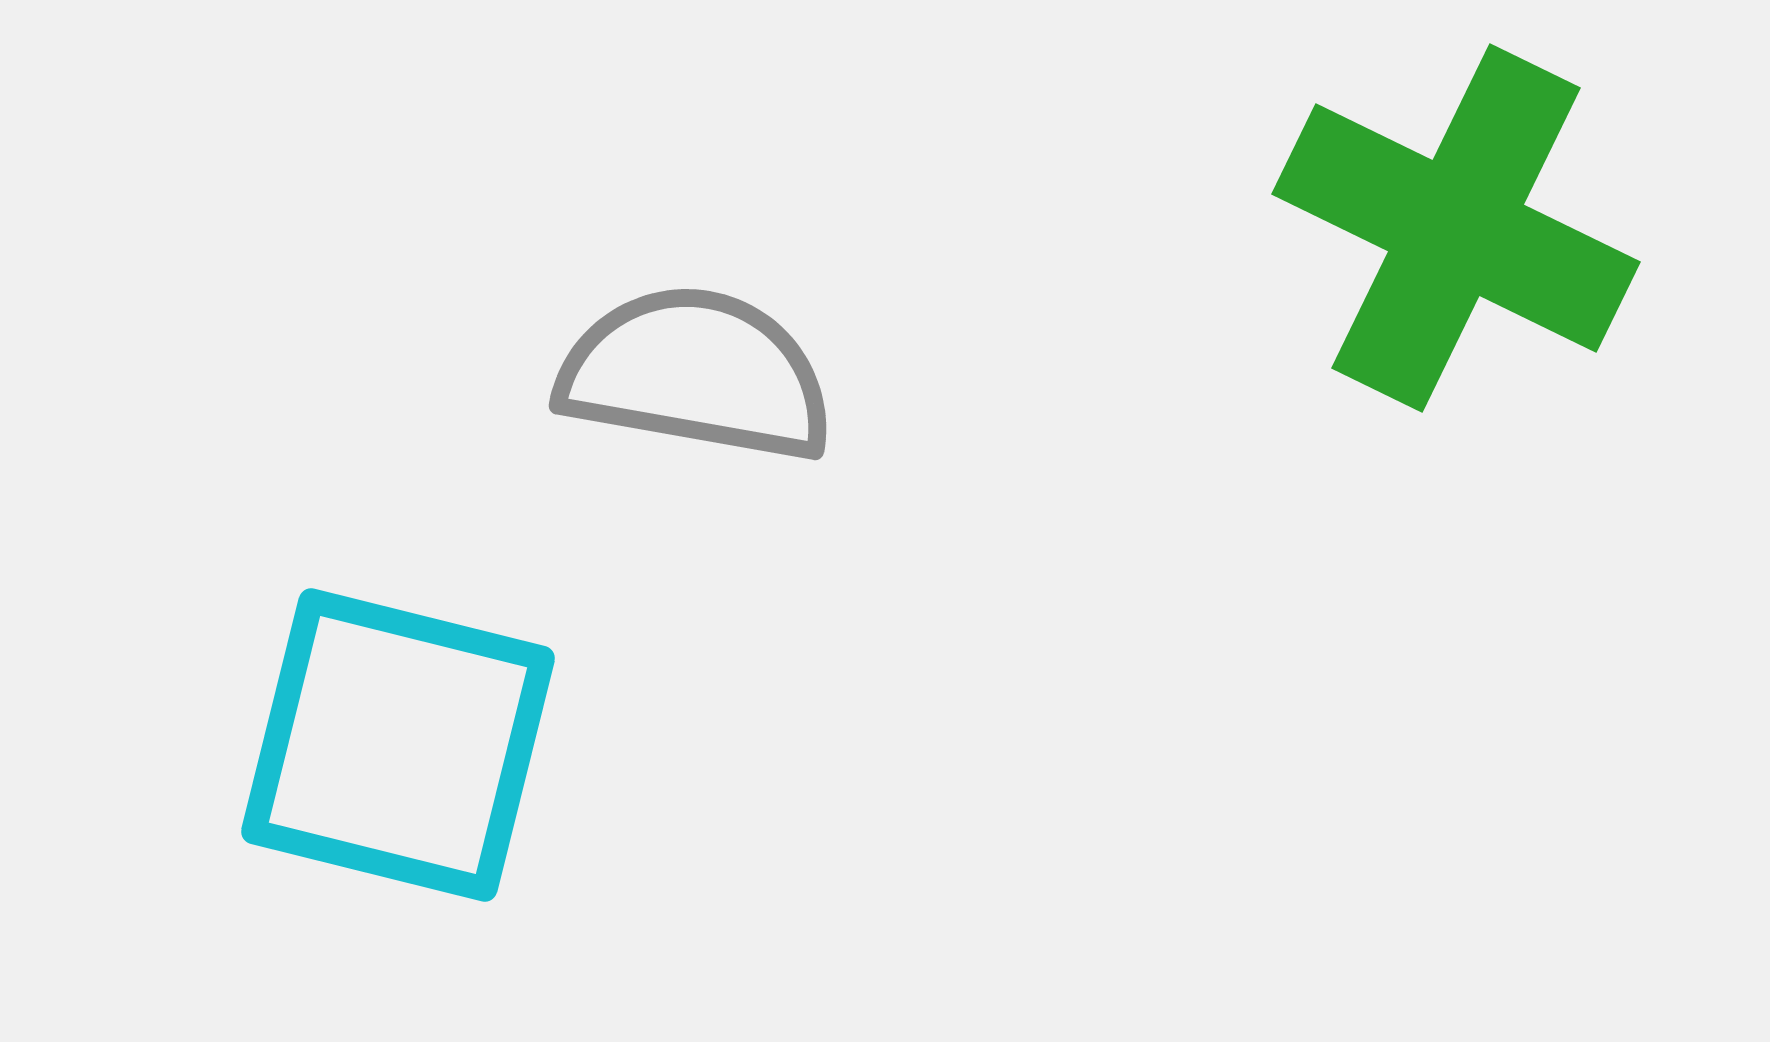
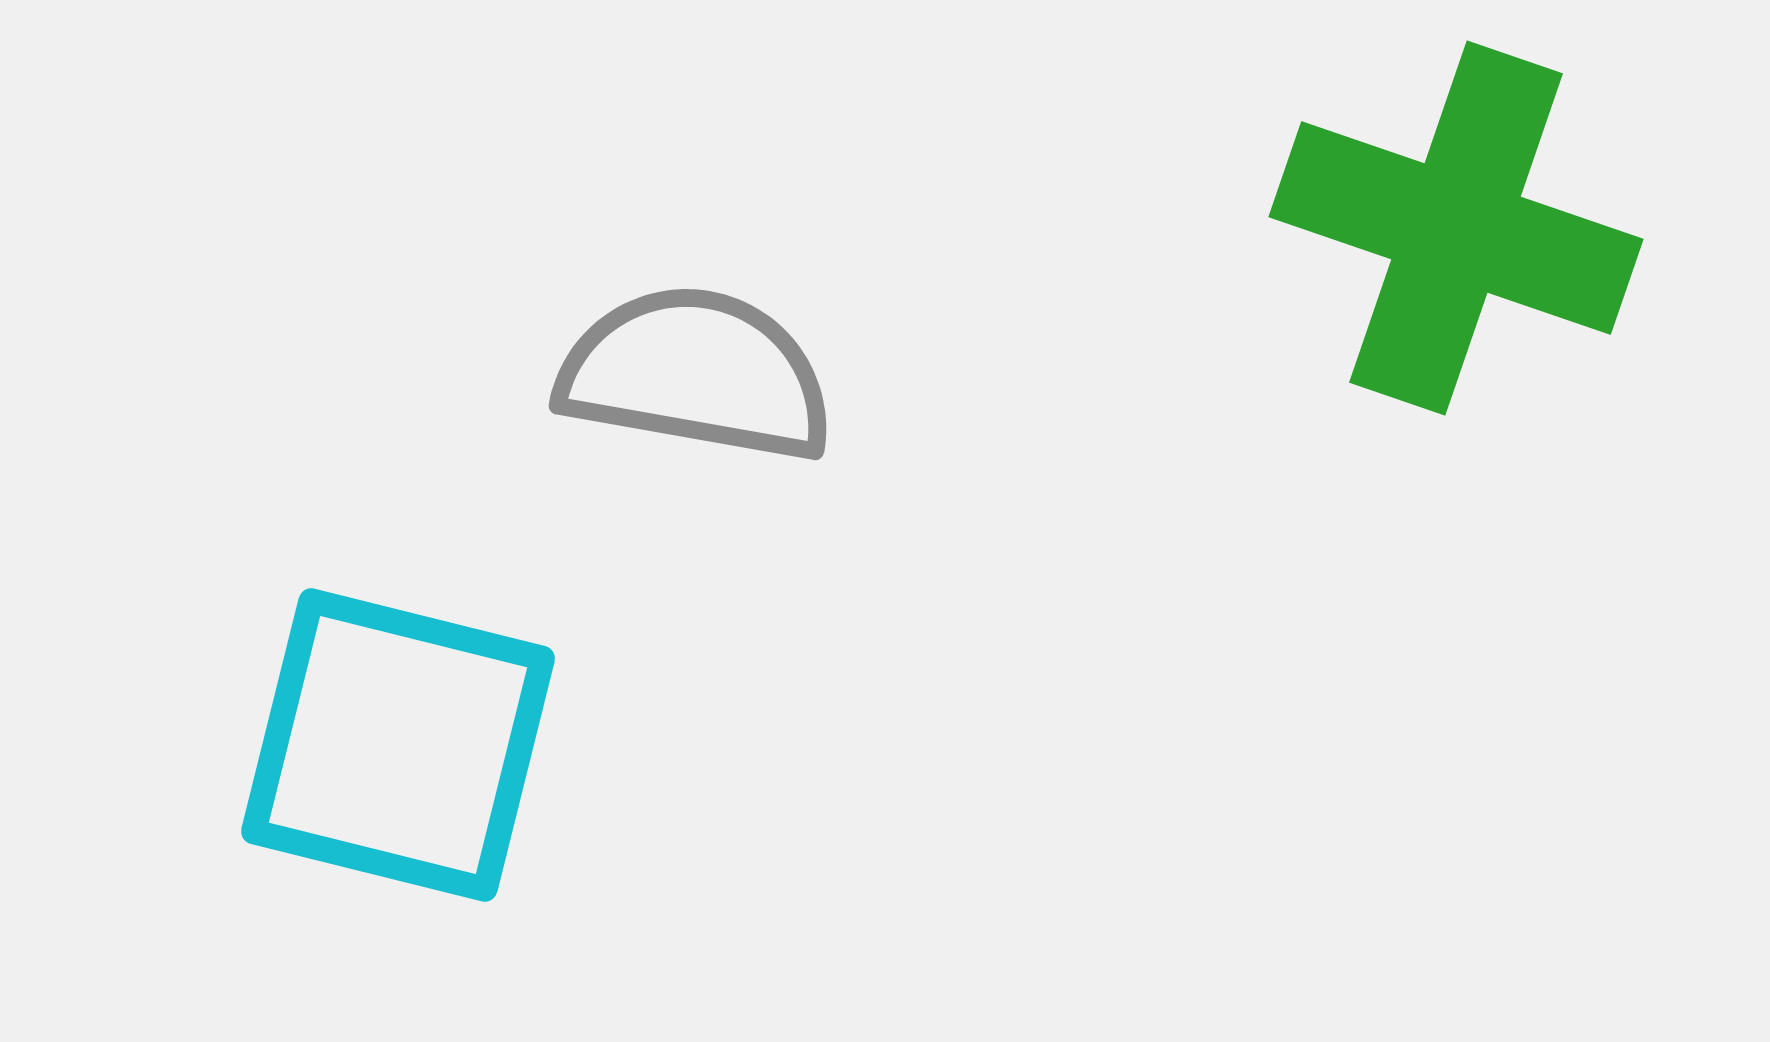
green cross: rotated 7 degrees counterclockwise
